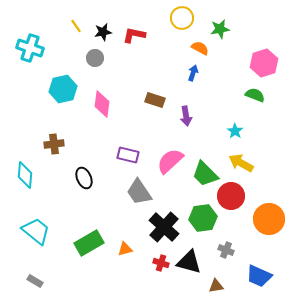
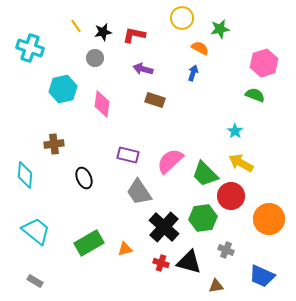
purple arrow: moved 43 px left, 47 px up; rotated 114 degrees clockwise
blue trapezoid: moved 3 px right
